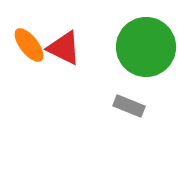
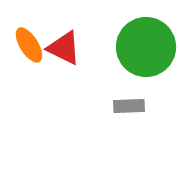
orange ellipse: rotated 6 degrees clockwise
gray rectangle: rotated 24 degrees counterclockwise
